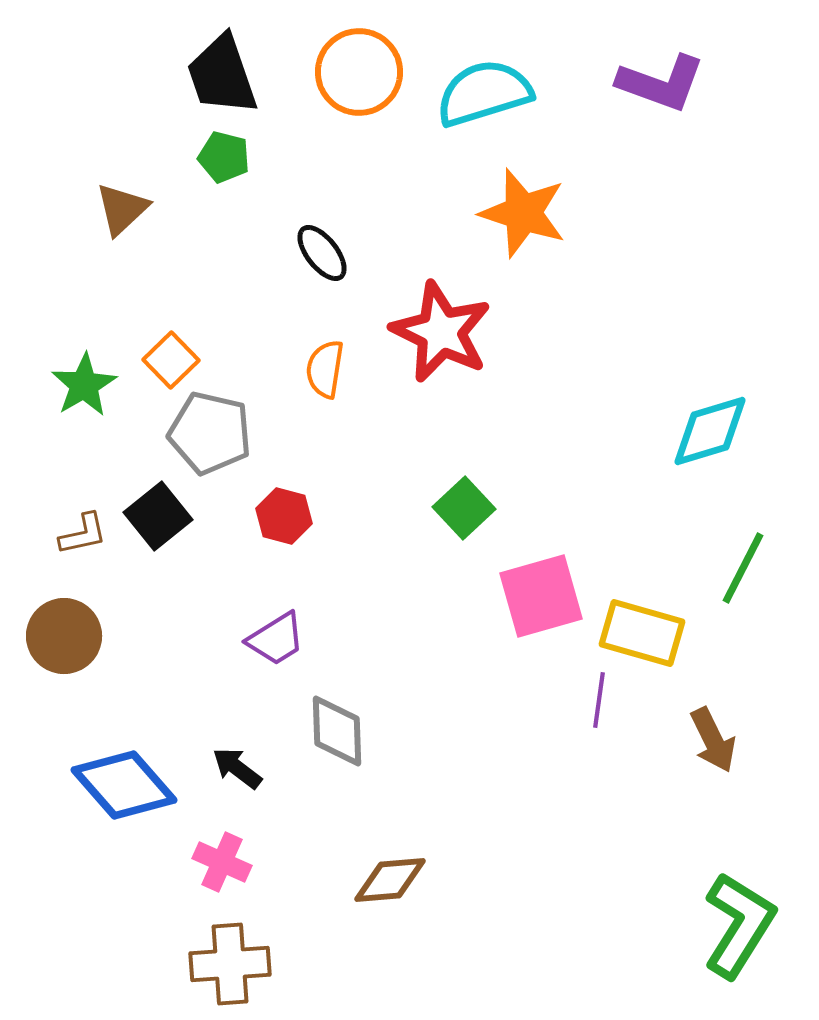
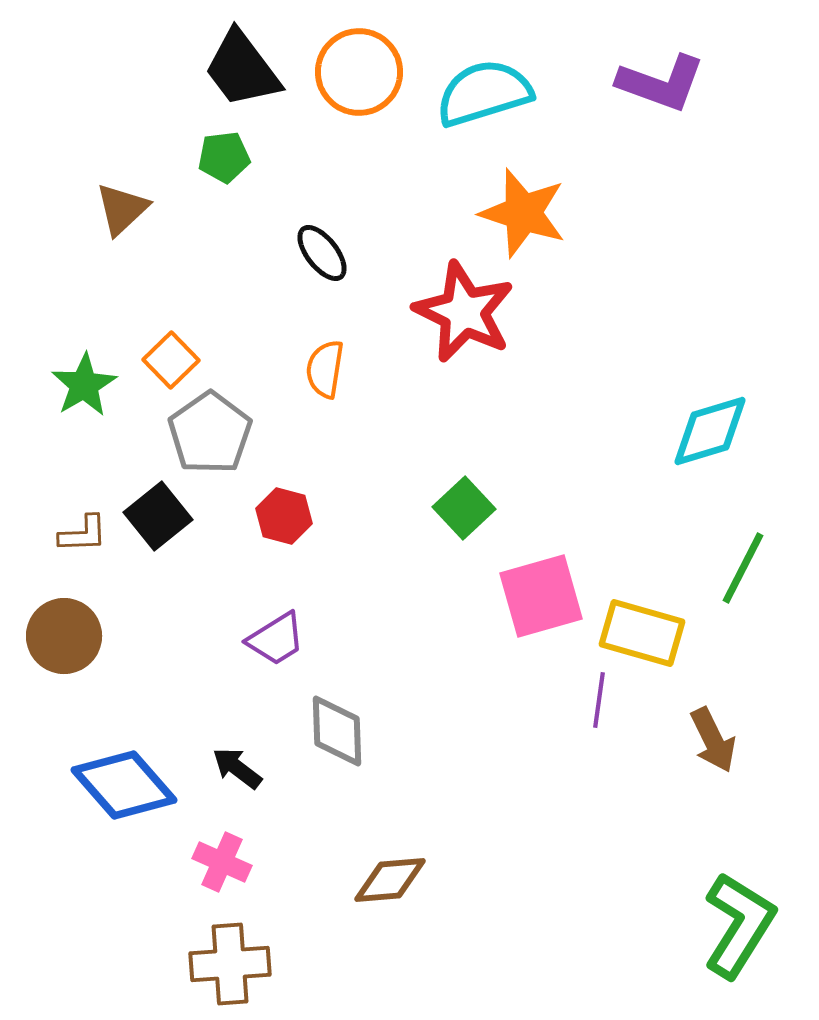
black trapezoid: moved 20 px right, 6 px up; rotated 18 degrees counterclockwise
green pentagon: rotated 21 degrees counterclockwise
red star: moved 23 px right, 20 px up
gray pentagon: rotated 24 degrees clockwise
brown L-shape: rotated 10 degrees clockwise
